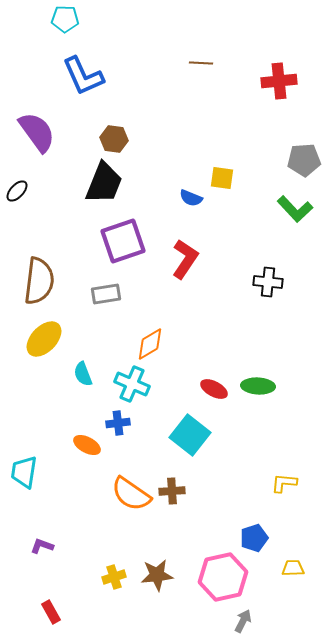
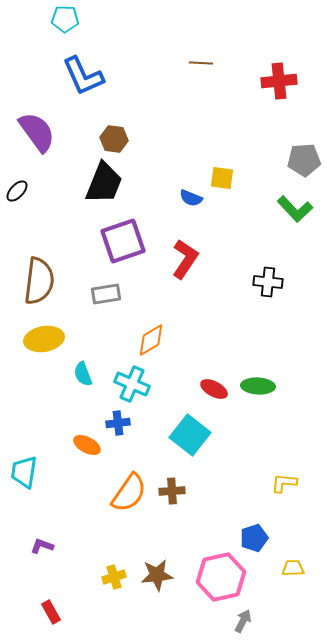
yellow ellipse: rotated 36 degrees clockwise
orange diamond: moved 1 px right, 4 px up
orange semicircle: moved 2 px left, 1 px up; rotated 90 degrees counterclockwise
pink hexagon: moved 2 px left
